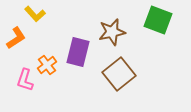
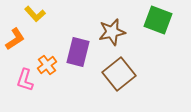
orange L-shape: moved 1 px left, 1 px down
